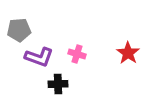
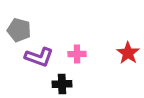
gray pentagon: rotated 20 degrees clockwise
pink cross: rotated 18 degrees counterclockwise
black cross: moved 4 px right
